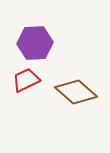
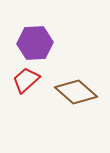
red trapezoid: rotated 16 degrees counterclockwise
